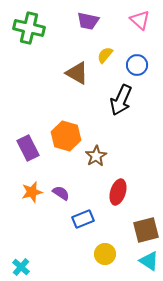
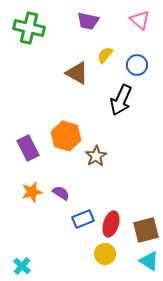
red ellipse: moved 7 px left, 32 px down
cyan cross: moved 1 px right, 1 px up
